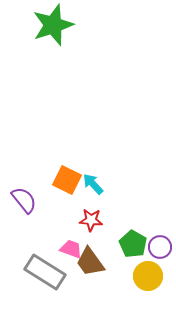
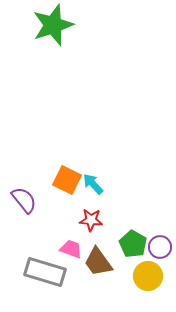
brown trapezoid: moved 8 px right
gray rectangle: rotated 15 degrees counterclockwise
